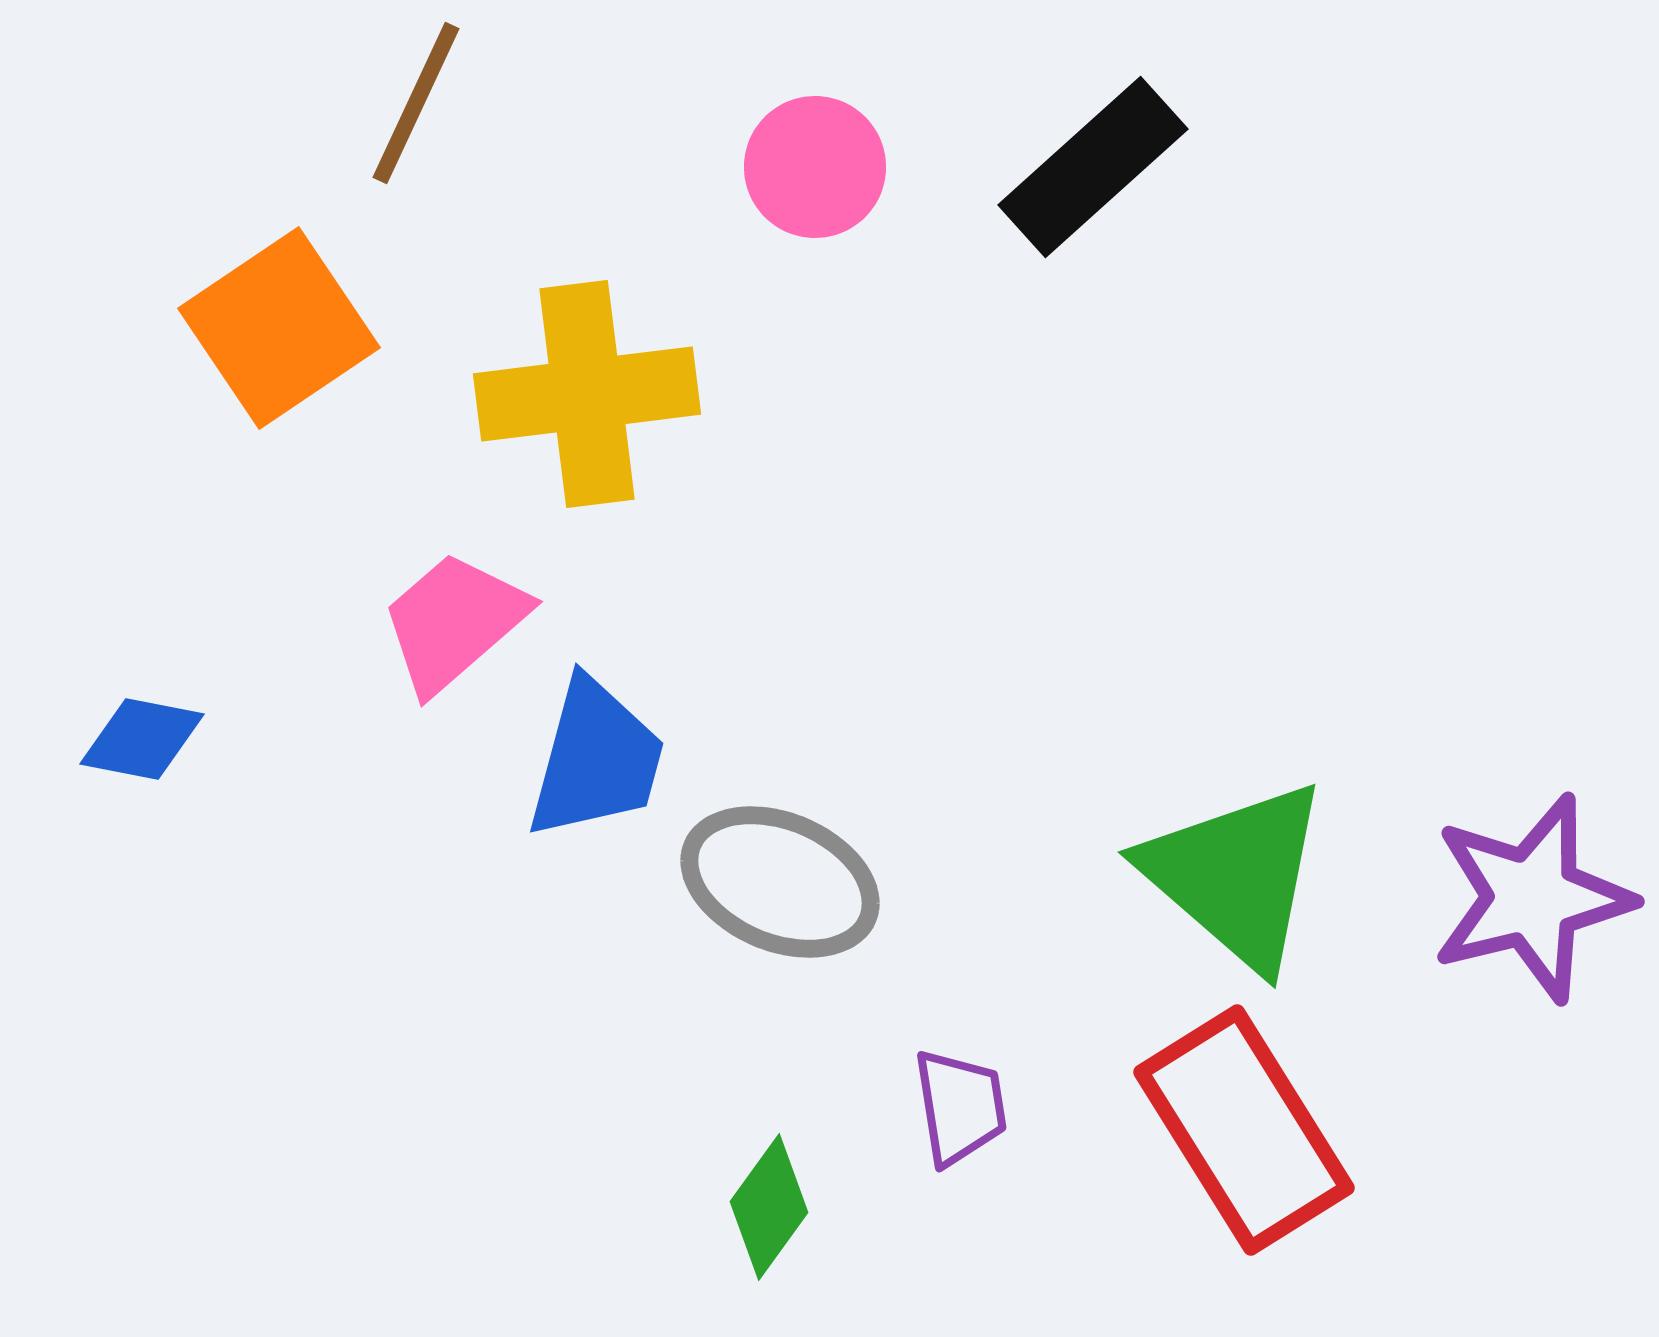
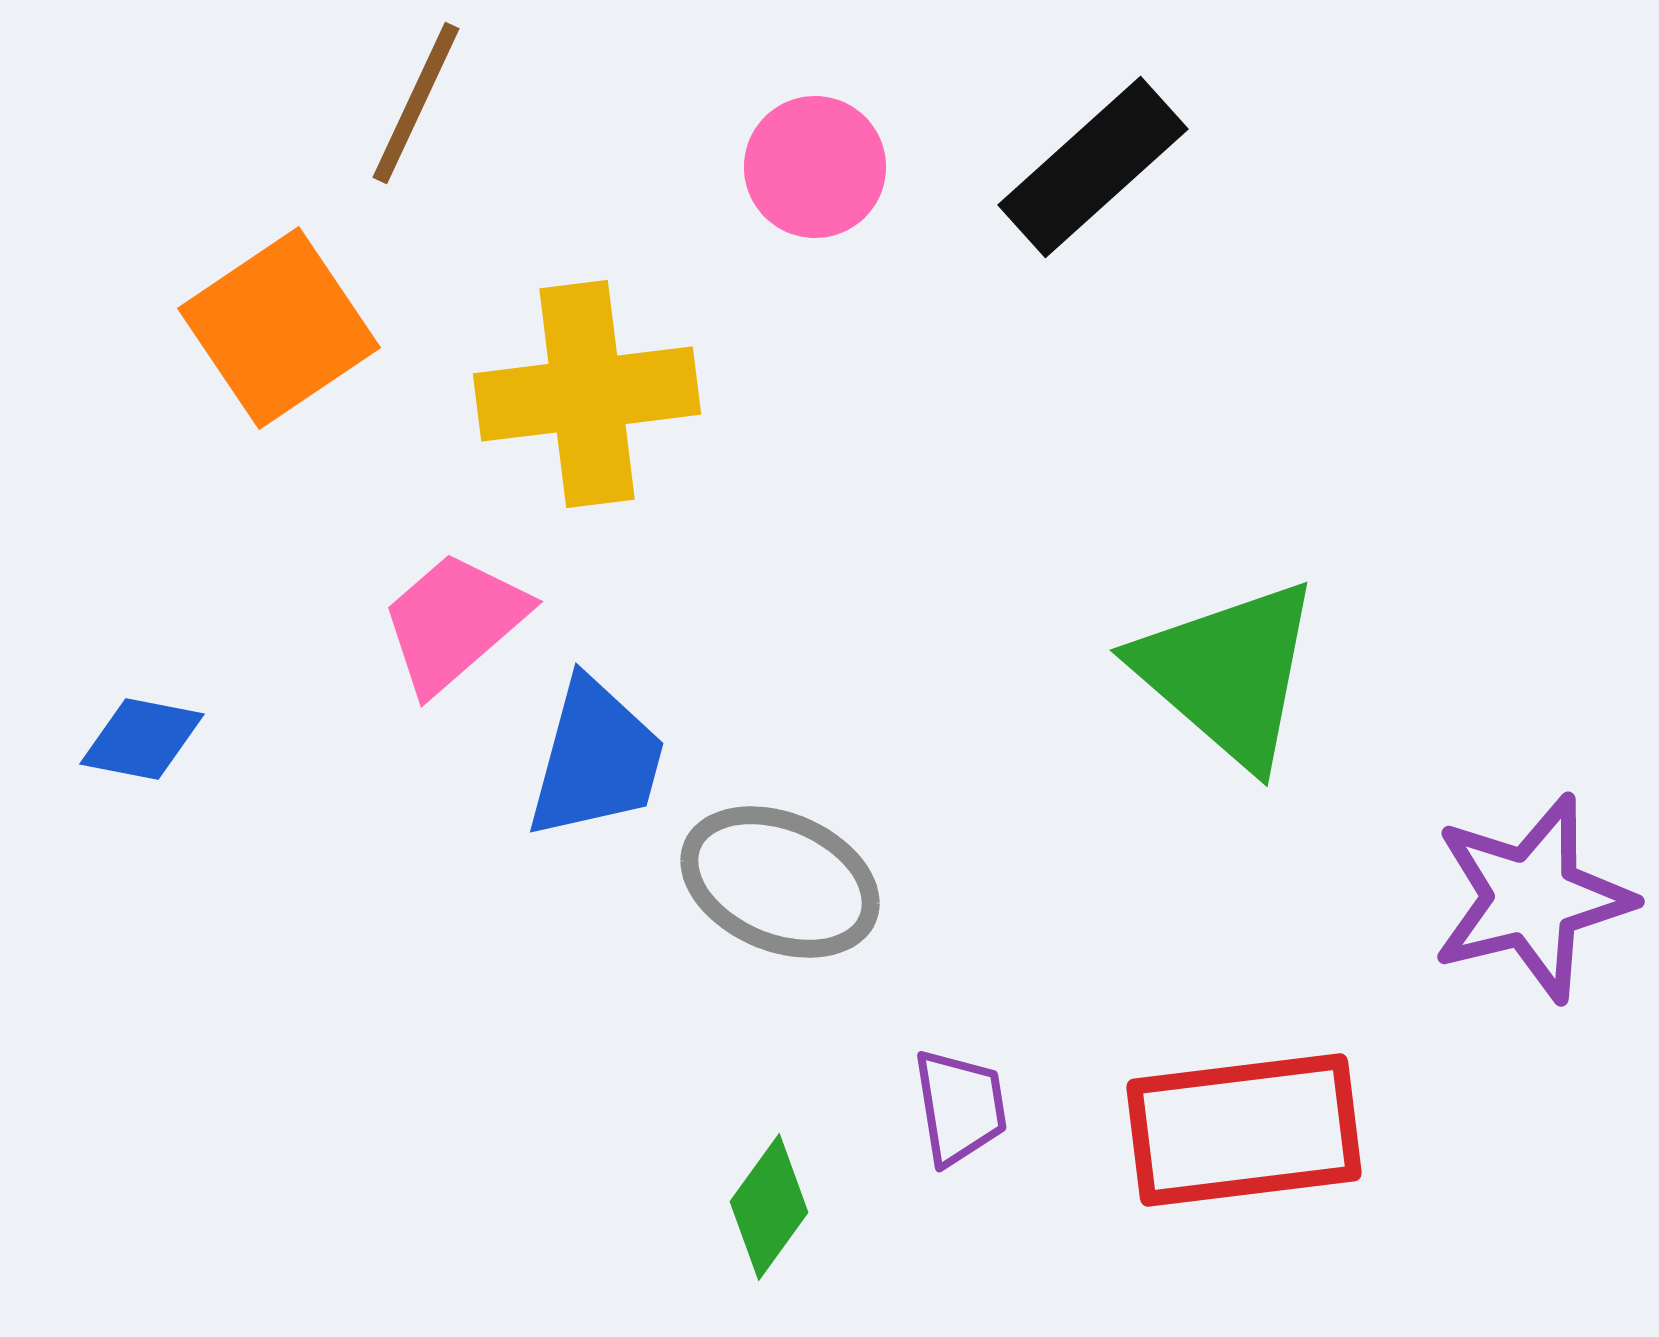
green triangle: moved 8 px left, 202 px up
red rectangle: rotated 65 degrees counterclockwise
